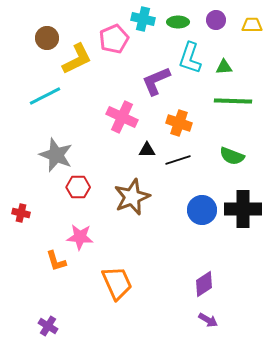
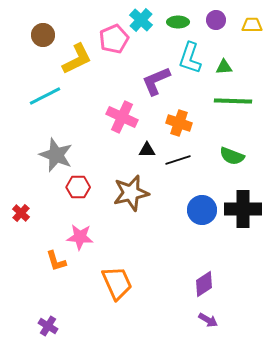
cyan cross: moved 2 px left, 1 px down; rotated 30 degrees clockwise
brown circle: moved 4 px left, 3 px up
brown star: moved 1 px left, 4 px up; rotated 9 degrees clockwise
red cross: rotated 30 degrees clockwise
